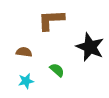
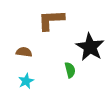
black star: rotated 8 degrees clockwise
green semicircle: moved 13 px right; rotated 35 degrees clockwise
cyan star: rotated 14 degrees counterclockwise
